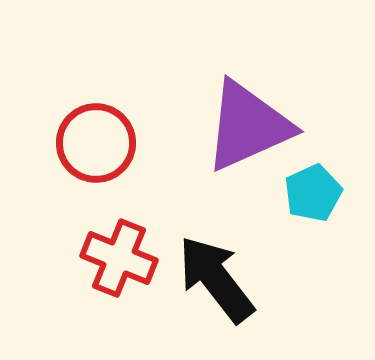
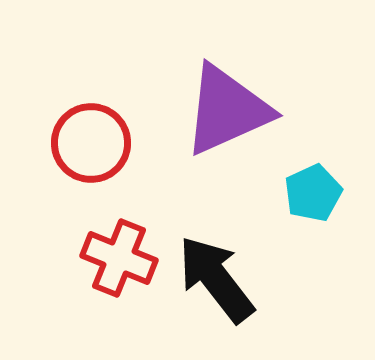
purple triangle: moved 21 px left, 16 px up
red circle: moved 5 px left
